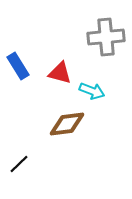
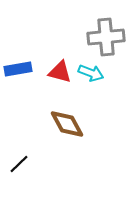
blue rectangle: moved 3 px down; rotated 68 degrees counterclockwise
red triangle: moved 1 px up
cyan arrow: moved 1 px left, 18 px up
brown diamond: rotated 69 degrees clockwise
